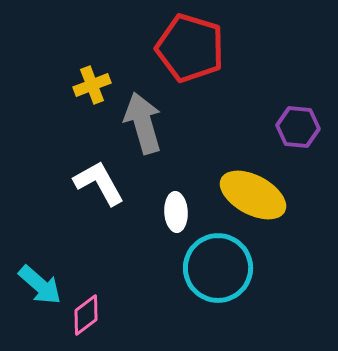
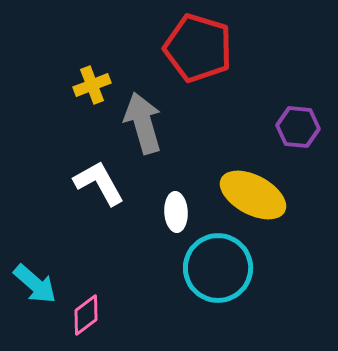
red pentagon: moved 8 px right
cyan arrow: moved 5 px left, 1 px up
